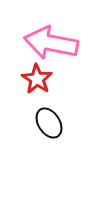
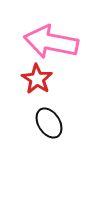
pink arrow: moved 1 px up
